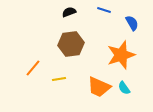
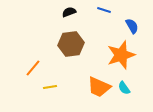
blue semicircle: moved 3 px down
yellow line: moved 9 px left, 8 px down
